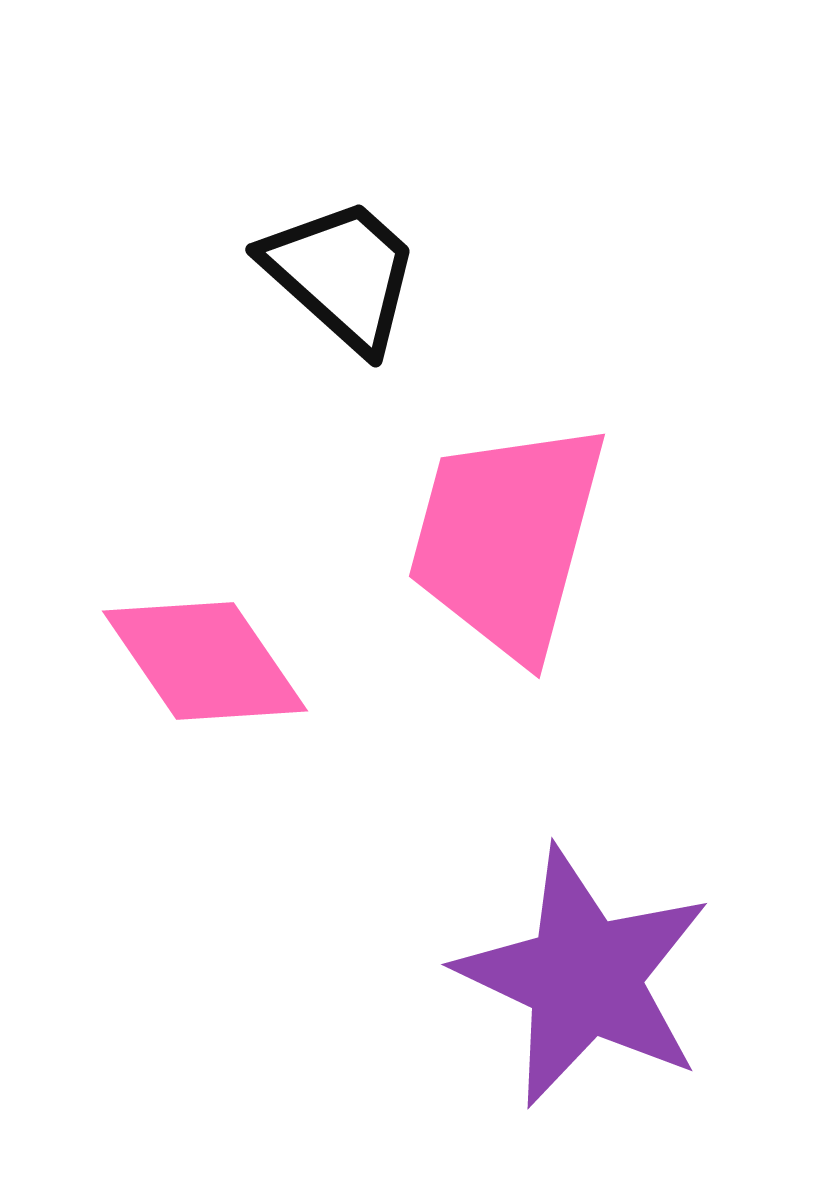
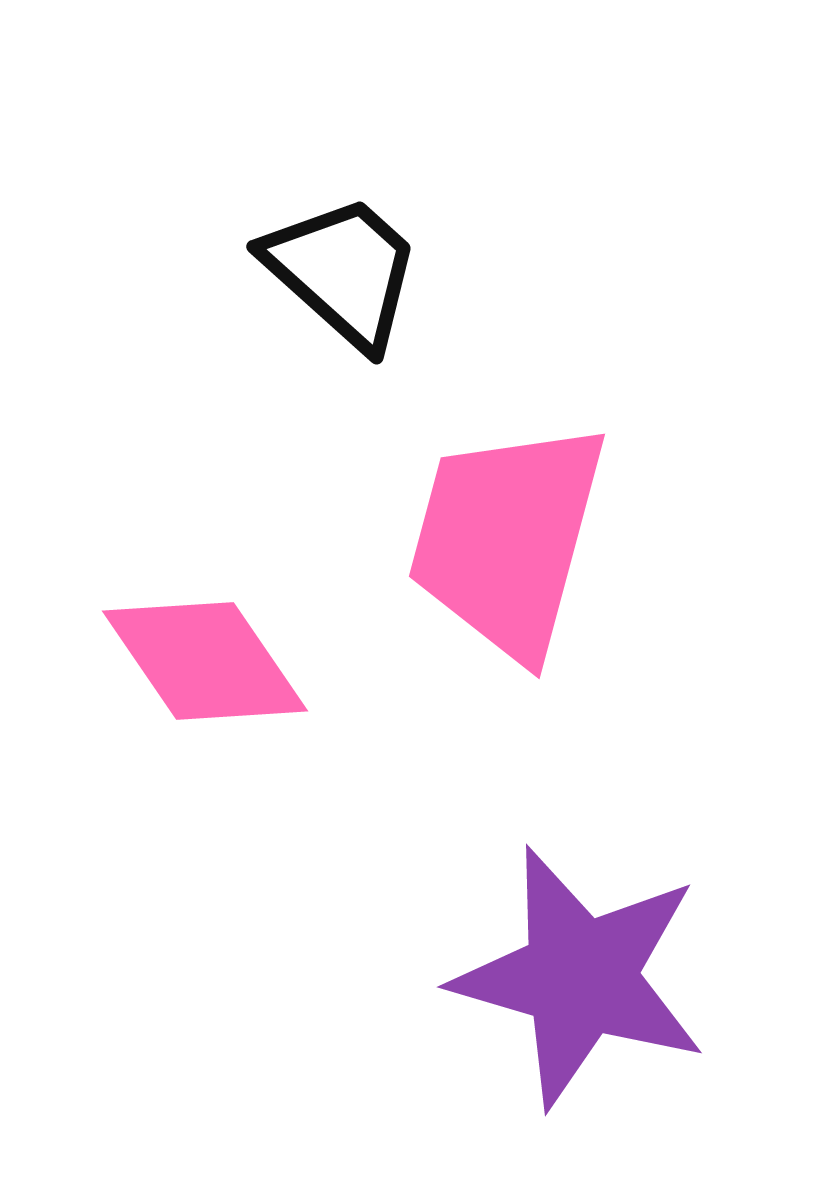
black trapezoid: moved 1 px right, 3 px up
purple star: moved 4 px left; rotated 9 degrees counterclockwise
